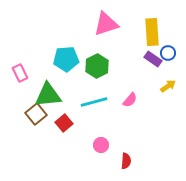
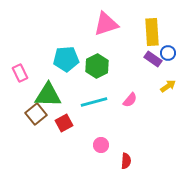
green triangle: rotated 8 degrees clockwise
red square: rotated 12 degrees clockwise
